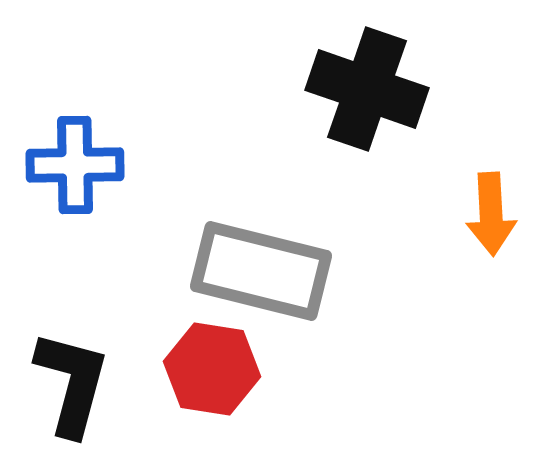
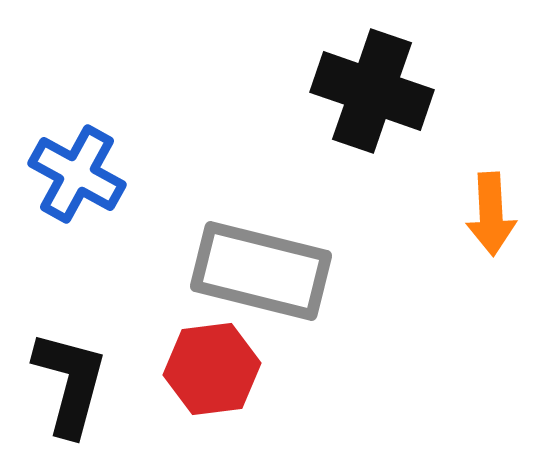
black cross: moved 5 px right, 2 px down
blue cross: moved 2 px right, 9 px down; rotated 30 degrees clockwise
red hexagon: rotated 16 degrees counterclockwise
black L-shape: moved 2 px left
